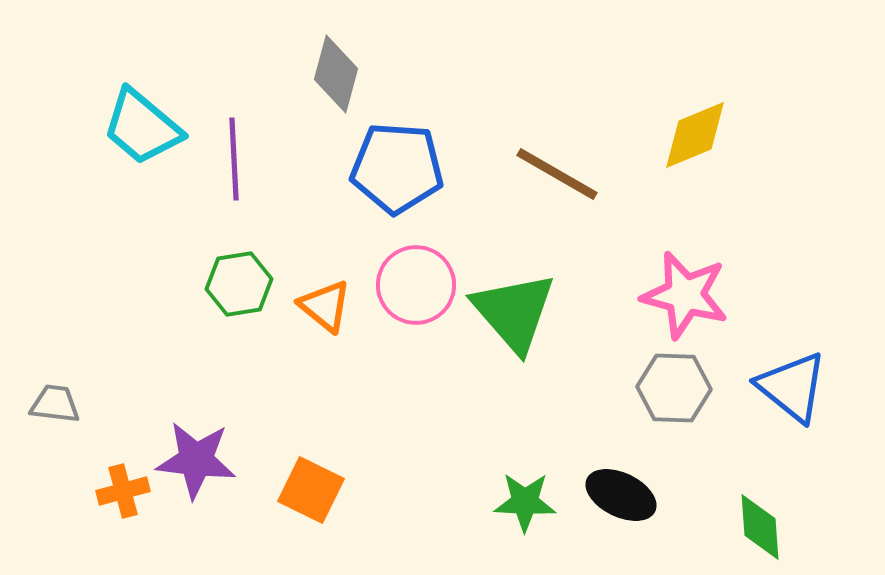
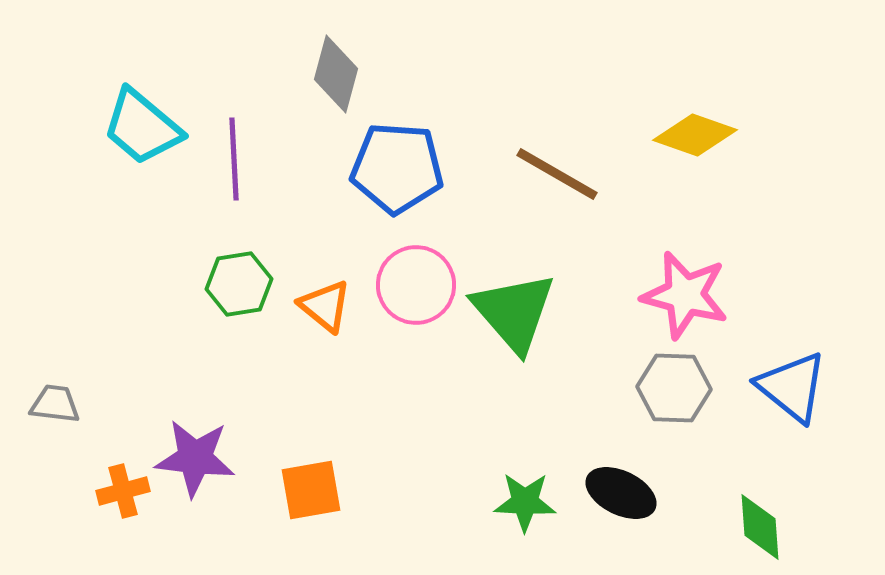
yellow diamond: rotated 42 degrees clockwise
purple star: moved 1 px left, 2 px up
orange square: rotated 36 degrees counterclockwise
black ellipse: moved 2 px up
